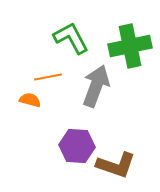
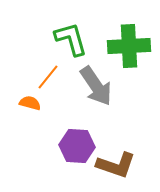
green L-shape: moved 1 px down; rotated 12 degrees clockwise
green cross: moved 1 px left; rotated 9 degrees clockwise
orange line: rotated 40 degrees counterclockwise
gray arrow: rotated 126 degrees clockwise
orange semicircle: moved 3 px down
